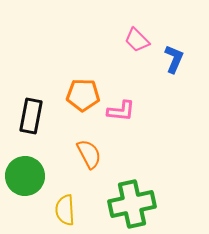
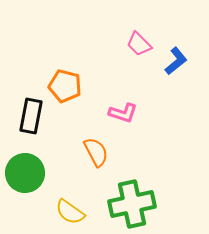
pink trapezoid: moved 2 px right, 4 px down
blue L-shape: moved 2 px right, 2 px down; rotated 28 degrees clockwise
orange pentagon: moved 18 px left, 9 px up; rotated 12 degrees clockwise
pink L-shape: moved 2 px right, 2 px down; rotated 12 degrees clockwise
orange semicircle: moved 7 px right, 2 px up
green circle: moved 3 px up
yellow semicircle: moved 5 px right, 2 px down; rotated 52 degrees counterclockwise
